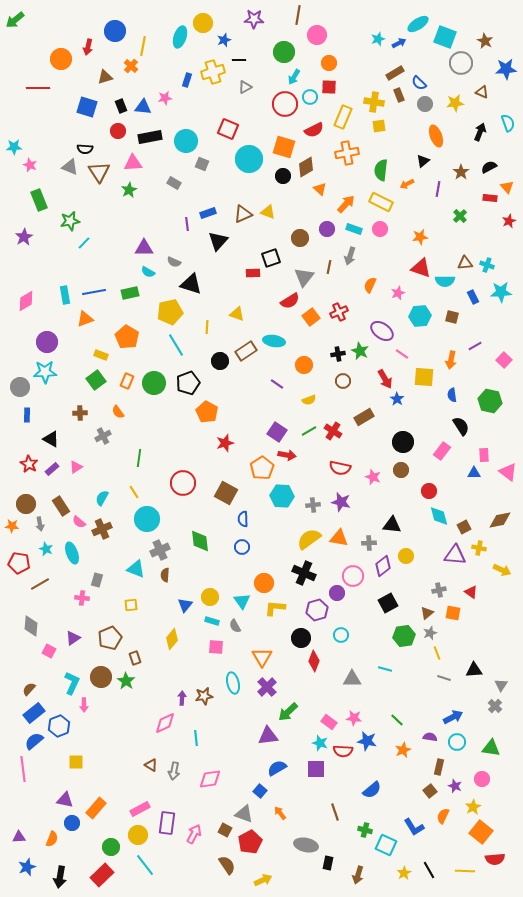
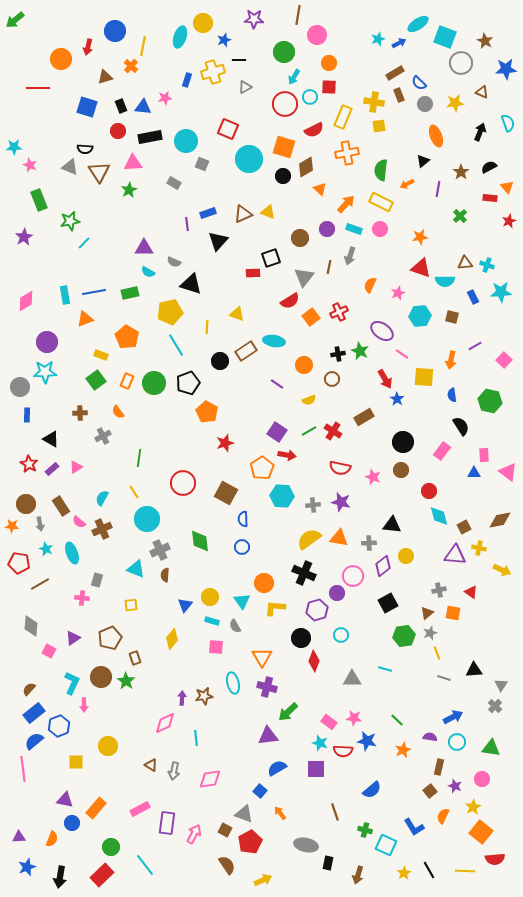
brown circle at (343, 381): moved 11 px left, 2 px up
purple cross at (267, 687): rotated 30 degrees counterclockwise
yellow circle at (138, 835): moved 30 px left, 89 px up
